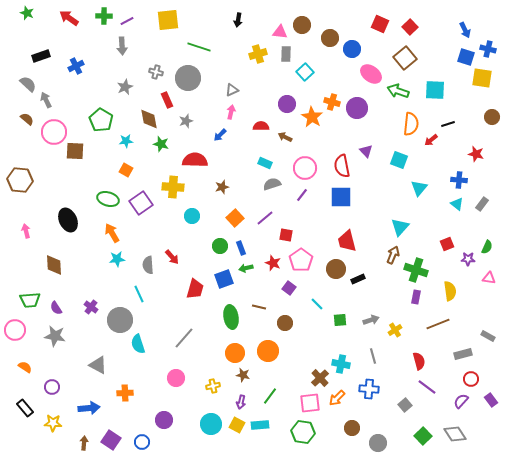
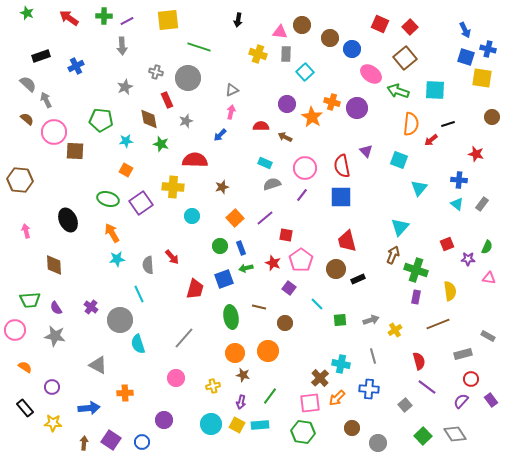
yellow cross at (258, 54): rotated 36 degrees clockwise
green pentagon at (101, 120): rotated 25 degrees counterclockwise
